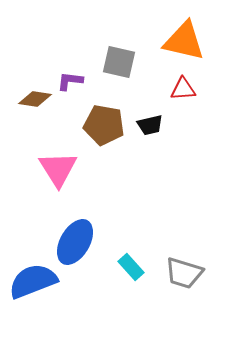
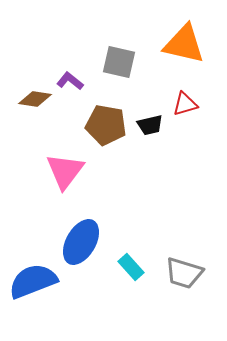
orange triangle: moved 3 px down
purple L-shape: rotated 32 degrees clockwise
red triangle: moved 2 px right, 15 px down; rotated 12 degrees counterclockwise
brown pentagon: moved 2 px right
pink triangle: moved 7 px right, 2 px down; rotated 9 degrees clockwise
blue ellipse: moved 6 px right
